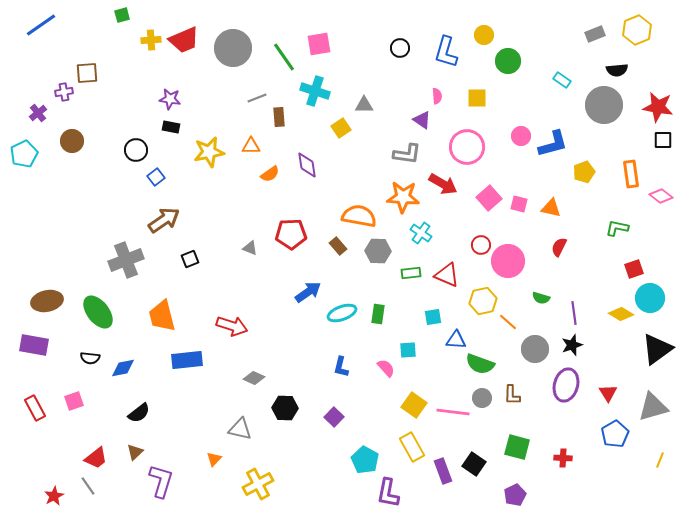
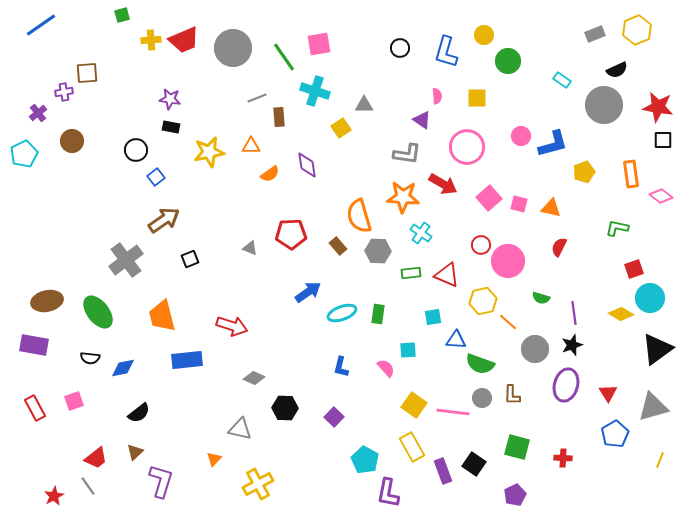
black semicircle at (617, 70): rotated 20 degrees counterclockwise
orange semicircle at (359, 216): rotated 116 degrees counterclockwise
gray cross at (126, 260): rotated 16 degrees counterclockwise
